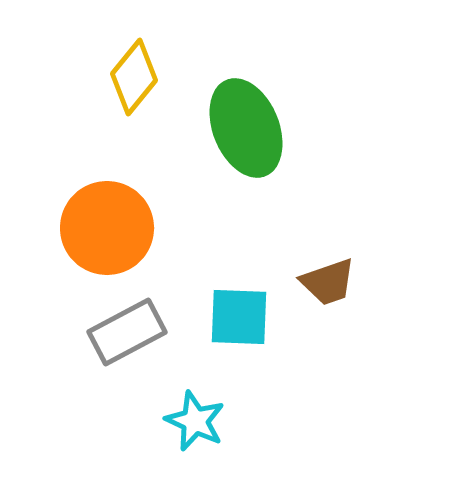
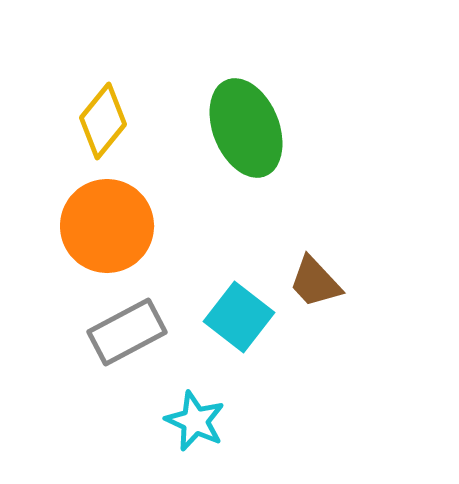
yellow diamond: moved 31 px left, 44 px down
orange circle: moved 2 px up
brown trapezoid: moved 13 px left; rotated 66 degrees clockwise
cyan square: rotated 36 degrees clockwise
